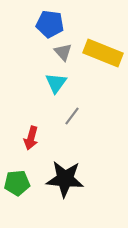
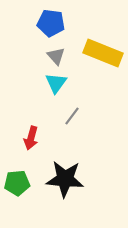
blue pentagon: moved 1 px right, 1 px up
gray triangle: moved 7 px left, 4 px down
